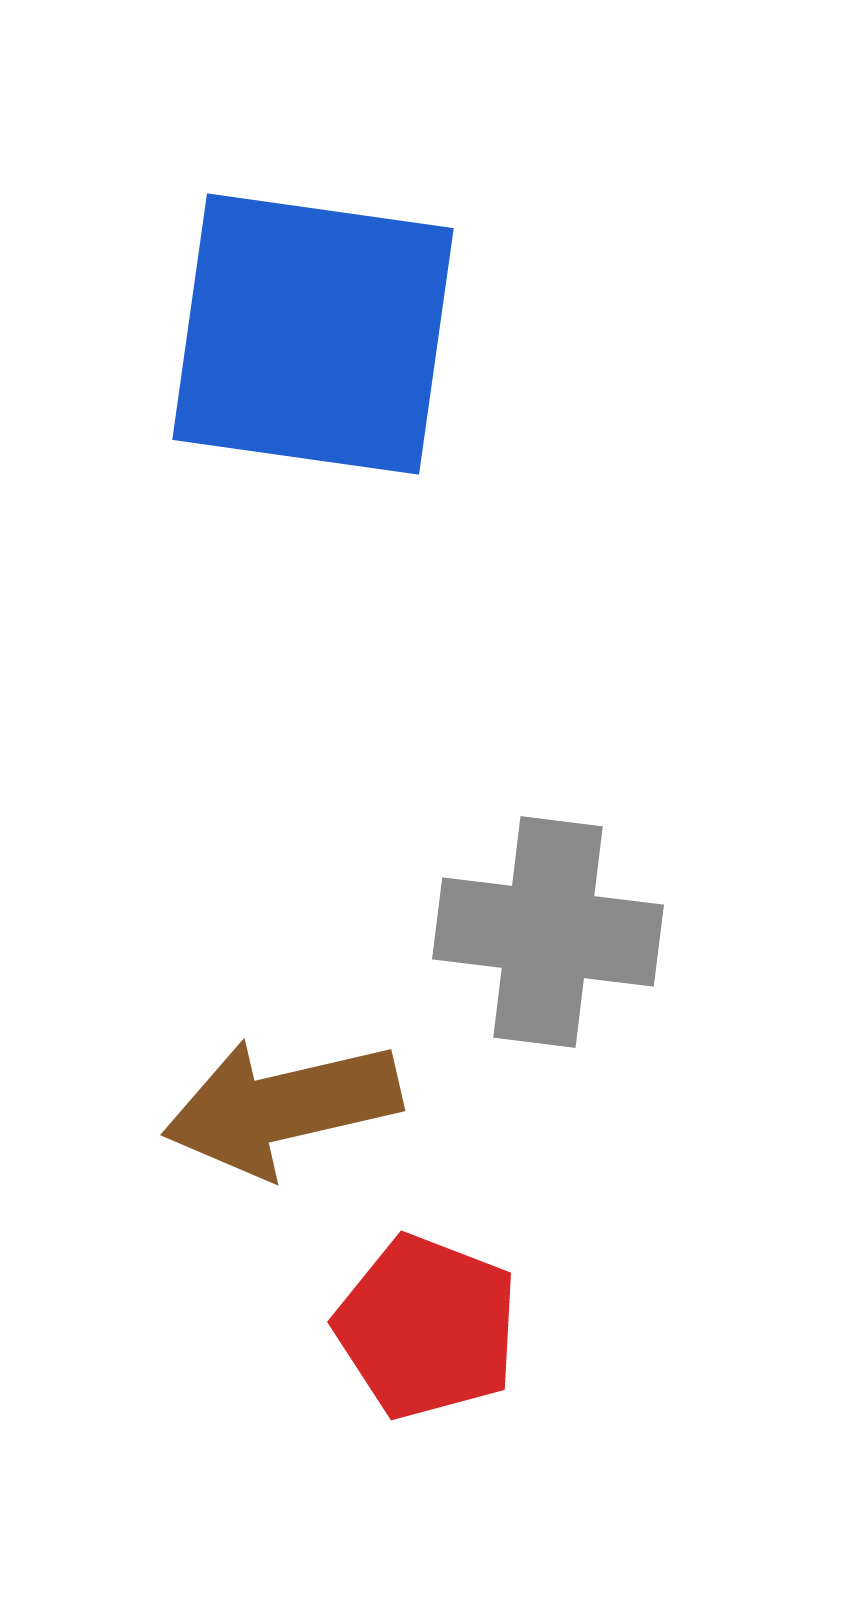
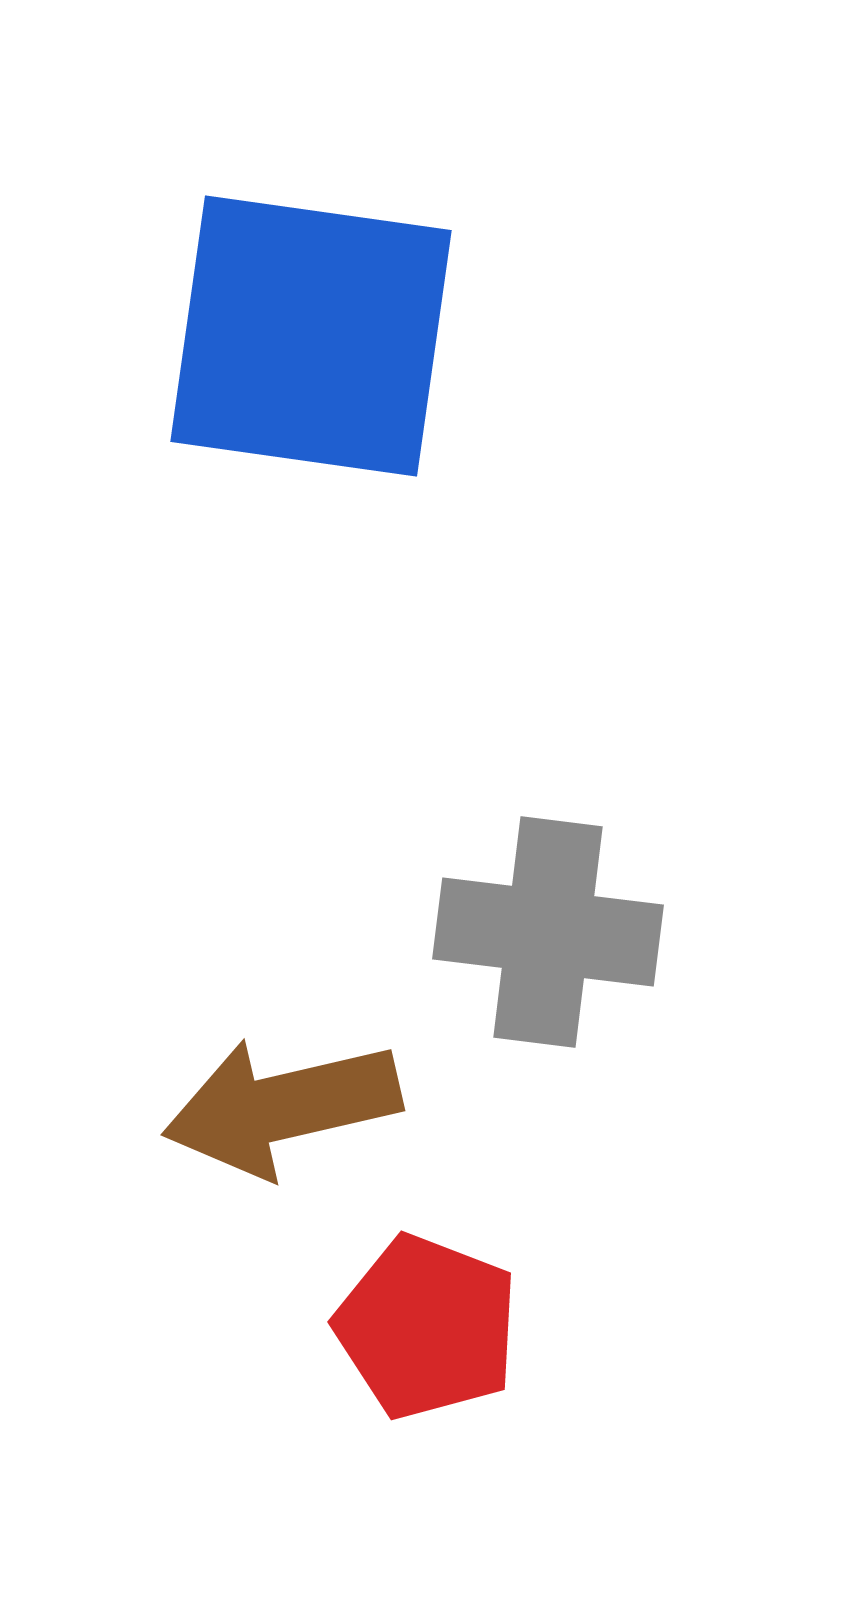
blue square: moved 2 px left, 2 px down
